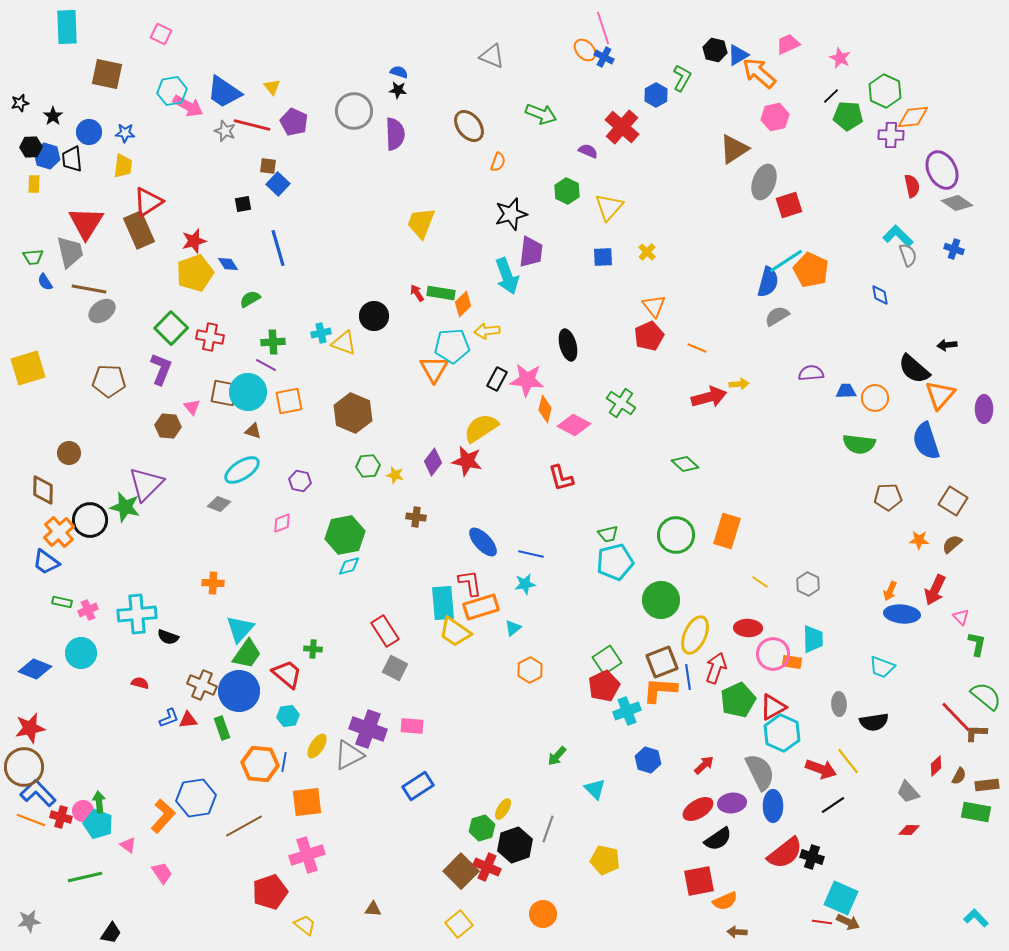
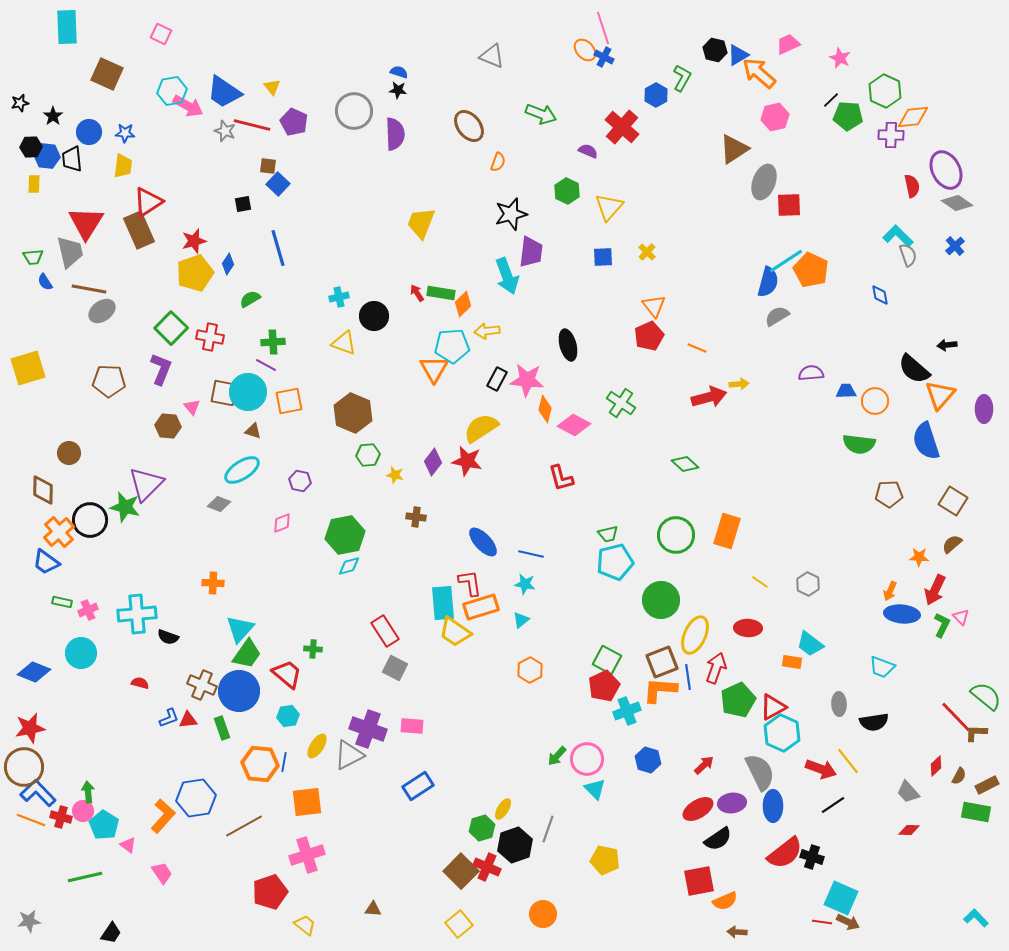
brown square at (107, 74): rotated 12 degrees clockwise
black line at (831, 96): moved 4 px down
blue hexagon at (47, 156): rotated 10 degrees counterclockwise
purple ellipse at (942, 170): moved 4 px right
red square at (789, 205): rotated 16 degrees clockwise
blue cross at (954, 249): moved 1 px right, 3 px up; rotated 30 degrees clockwise
blue diamond at (228, 264): rotated 65 degrees clockwise
cyan cross at (321, 333): moved 18 px right, 36 px up
orange circle at (875, 398): moved 3 px down
green hexagon at (368, 466): moved 11 px up
brown pentagon at (888, 497): moved 1 px right, 3 px up
orange star at (919, 540): moved 17 px down
cyan star at (525, 584): rotated 20 degrees clockwise
cyan triangle at (513, 628): moved 8 px right, 8 px up
cyan trapezoid at (813, 639): moved 3 px left, 5 px down; rotated 128 degrees clockwise
green L-shape at (977, 644): moved 35 px left, 19 px up; rotated 15 degrees clockwise
pink circle at (773, 654): moved 186 px left, 105 px down
green square at (607, 660): rotated 28 degrees counterclockwise
blue diamond at (35, 669): moved 1 px left, 3 px down
brown rectangle at (987, 785): rotated 20 degrees counterclockwise
green arrow at (99, 802): moved 11 px left, 10 px up
cyan pentagon at (98, 824): moved 6 px right, 1 px down; rotated 12 degrees clockwise
